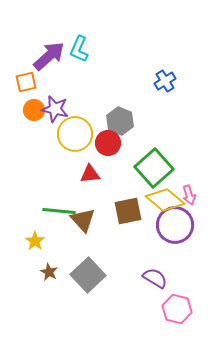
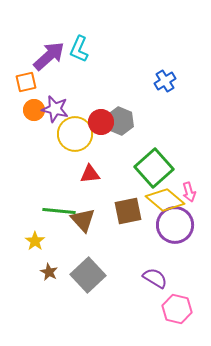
red circle: moved 7 px left, 21 px up
pink arrow: moved 3 px up
